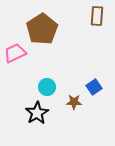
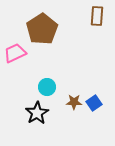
blue square: moved 16 px down
